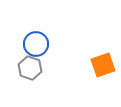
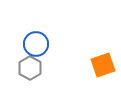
gray hexagon: rotated 10 degrees clockwise
